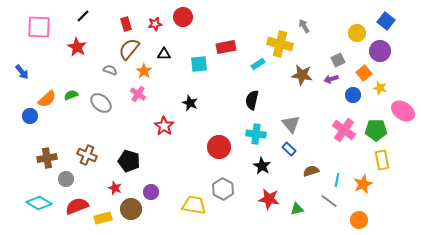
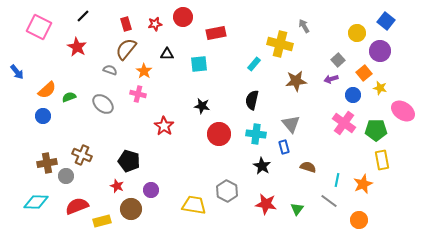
pink square at (39, 27): rotated 25 degrees clockwise
red rectangle at (226, 47): moved 10 px left, 14 px up
brown semicircle at (129, 49): moved 3 px left
black triangle at (164, 54): moved 3 px right
gray square at (338, 60): rotated 16 degrees counterclockwise
cyan rectangle at (258, 64): moved 4 px left; rotated 16 degrees counterclockwise
blue arrow at (22, 72): moved 5 px left
brown star at (302, 75): moved 6 px left, 6 px down; rotated 15 degrees counterclockwise
pink cross at (138, 94): rotated 21 degrees counterclockwise
green semicircle at (71, 95): moved 2 px left, 2 px down
orange semicircle at (47, 99): moved 9 px up
gray ellipse at (101, 103): moved 2 px right, 1 px down
black star at (190, 103): moved 12 px right, 3 px down; rotated 14 degrees counterclockwise
blue circle at (30, 116): moved 13 px right
pink cross at (344, 130): moved 7 px up
red circle at (219, 147): moved 13 px up
blue rectangle at (289, 149): moved 5 px left, 2 px up; rotated 32 degrees clockwise
brown cross at (87, 155): moved 5 px left
brown cross at (47, 158): moved 5 px down
brown semicircle at (311, 171): moved 3 px left, 4 px up; rotated 35 degrees clockwise
gray circle at (66, 179): moved 3 px up
red star at (115, 188): moved 2 px right, 2 px up
gray hexagon at (223, 189): moved 4 px right, 2 px down
purple circle at (151, 192): moved 2 px up
red star at (269, 199): moved 3 px left, 5 px down
cyan diamond at (39, 203): moved 3 px left, 1 px up; rotated 30 degrees counterclockwise
green triangle at (297, 209): rotated 40 degrees counterclockwise
yellow rectangle at (103, 218): moved 1 px left, 3 px down
